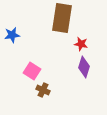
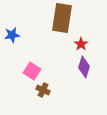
red star: rotated 24 degrees clockwise
